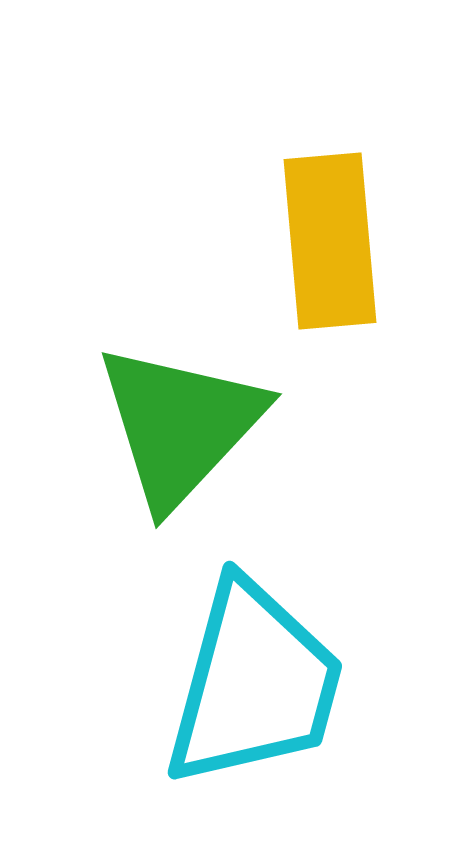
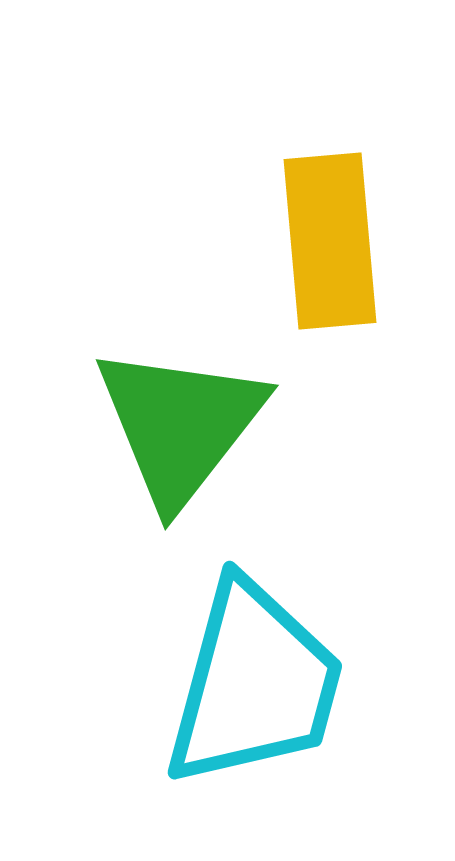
green triangle: rotated 5 degrees counterclockwise
